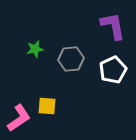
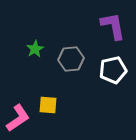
green star: rotated 18 degrees counterclockwise
white pentagon: rotated 12 degrees clockwise
yellow square: moved 1 px right, 1 px up
pink L-shape: moved 1 px left
